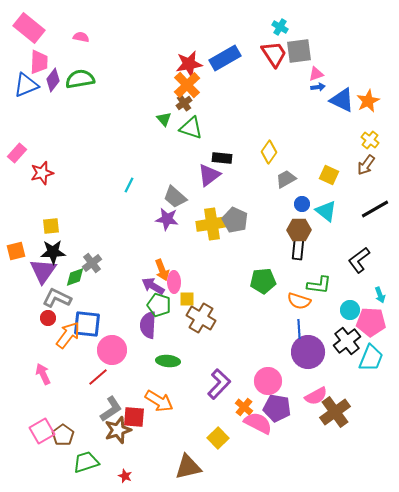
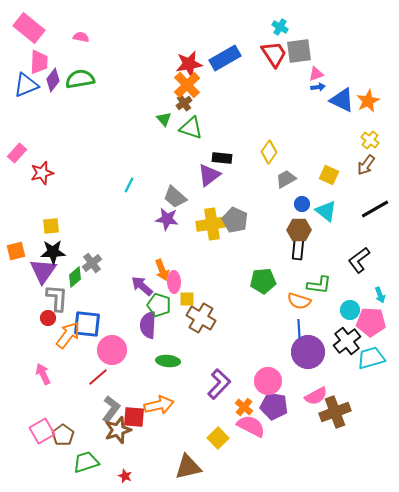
green diamond at (75, 277): rotated 20 degrees counterclockwise
purple arrow at (153, 286): moved 11 px left; rotated 10 degrees clockwise
gray L-shape at (57, 298): rotated 68 degrees clockwise
cyan trapezoid at (371, 358): rotated 128 degrees counterclockwise
orange arrow at (159, 401): moved 4 px down; rotated 44 degrees counterclockwise
purple pentagon at (277, 408): moved 3 px left, 2 px up
gray L-shape at (111, 409): rotated 20 degrees counterclockwise
brown cross at (335, 412): rotated 16 degrees clockwise
pink semicircle at (258, 423): moved 7 px left, 3 px down
